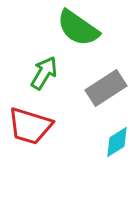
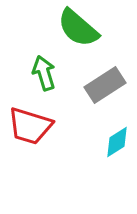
green semicircle: rotated 6 degrees clockwise
green arrow: rotated 48 degrees counterclockwise
gray rectangle: moved 1 px left, 3 px up
